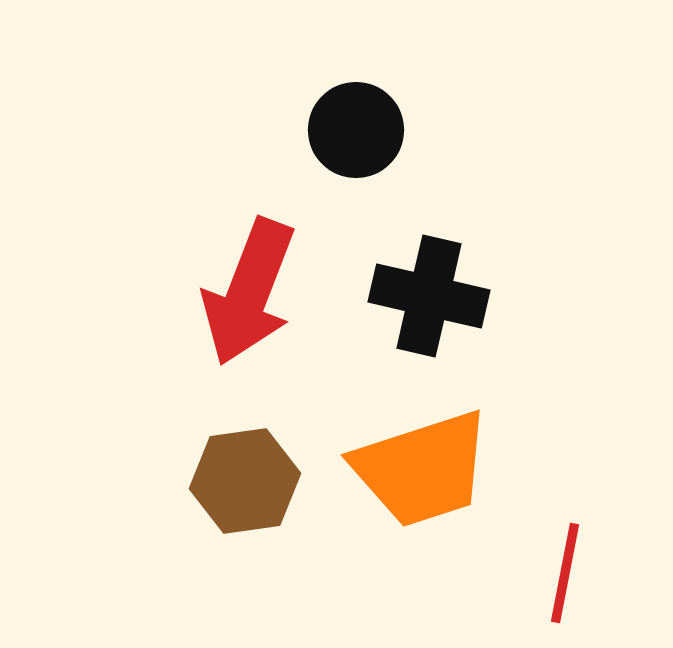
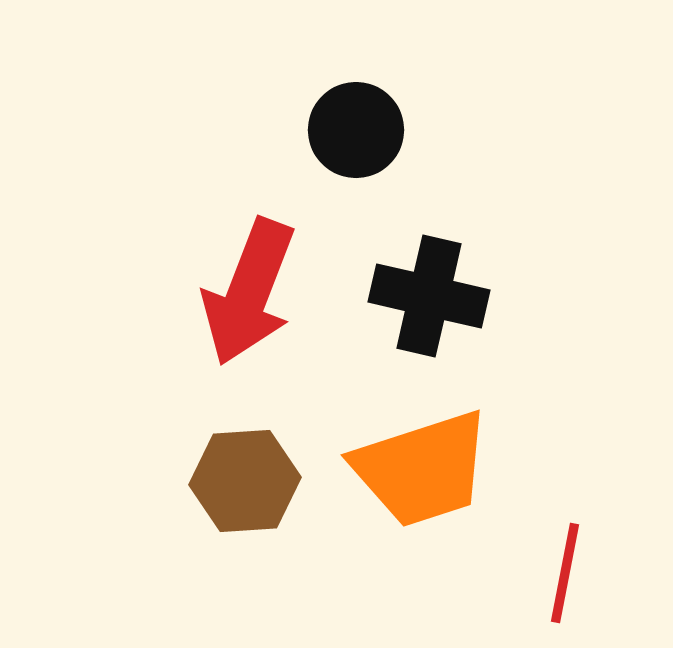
brown hexagon: rotated 4 degrees clockwise
